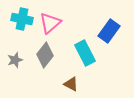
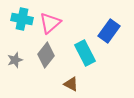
gray diamond: moved 1 px right
